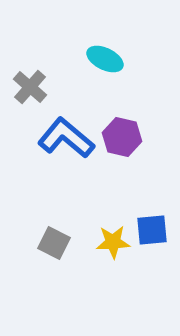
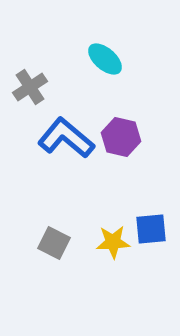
cyan ellipse: rotated 15 degrees clockwise
gray cross: rotated 16 degrees clockwise
purple hexagon: moved 1 px left
blue square: moved 1 px left, 1 px up
